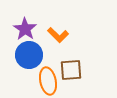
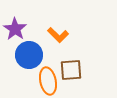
purple star: moved 10 px left
